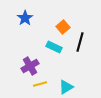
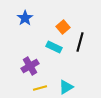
yellow line: moved 4 px down
